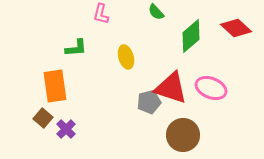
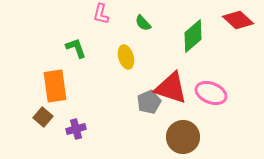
green semicircle: moved 13 px left, 11 px down
red diamond: moved 2 px right, 8 px up
green diamond: moved 2 px right
green L-shape: rotated 105 degrees counterclockwise
pink ellipse: moved 5 px down
gray pentagon: rotated 10 degrees counterclockwise
brown square: moved 1 px up
purple cross: moved 10 px right; rotated 30 degrees clockwise
brown circle: moved 2 px down
